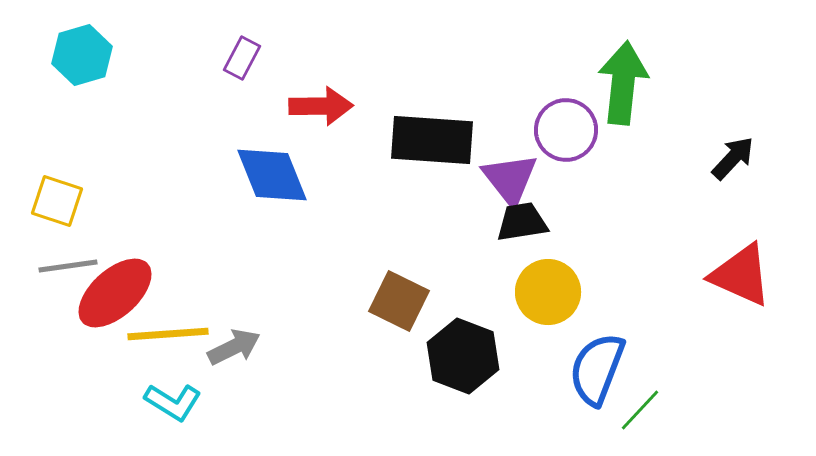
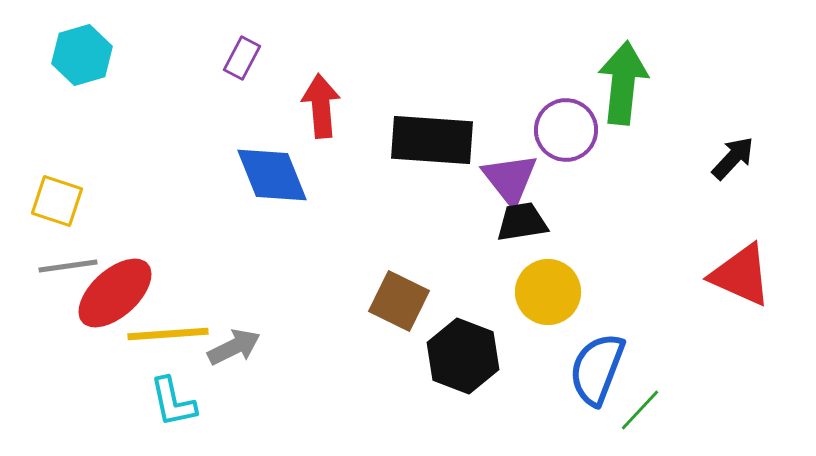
red arrow: rotated 94 degrees counterclockwise
cyan L-shape: rotated 46 degrees clockwise
